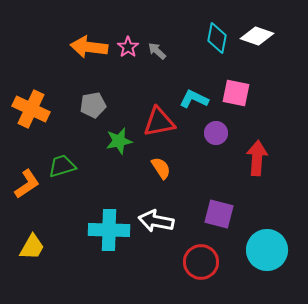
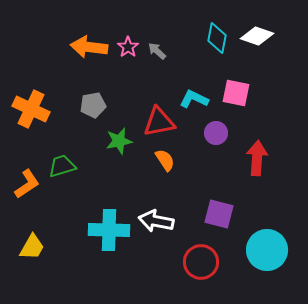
orange semicircle: moved 4 px right, 8 px up
